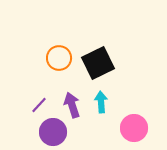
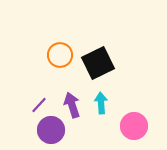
orange circle: moved 1 px right, 3 px up
cyan arrow: moved 1 px down
pink circle: moved 2 px up
purple circle: moved 2 px left, 2 px up
